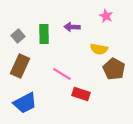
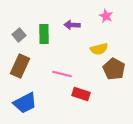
purple arrow: moved 2 px up
gray square: moved 1 px right, 1 px up
yellow semicircle: rotated 24 degrees counterclockwise
pink line: rotated 18 degrees counterclockwise
